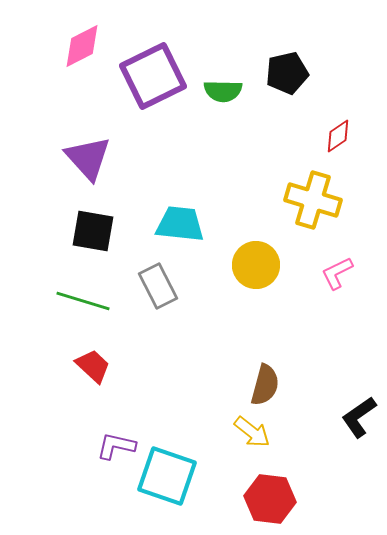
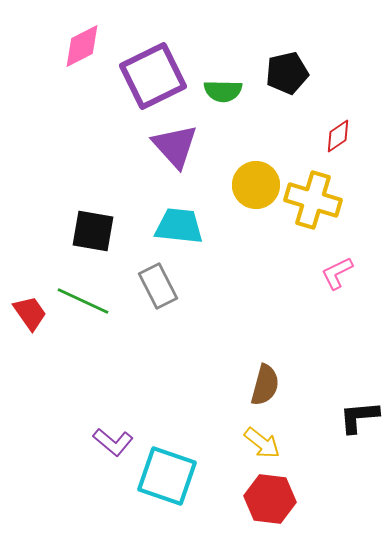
purple triangle: moved 87 px right, 12 px up
cyan trapezoid: moved 1 px left, 2 px down
yellow circle: moved 80 px up
green line: rotated 8 degrees clockwise
red trapezoid: moved 63 px left, 53 px up; rotated 12 degrees clockwise
black L-shape: rotated 30 degrees clockwise
yellow arrow: moved 10 px right, 11 px down
purple L-shape: moved 3 px left, 4 px up; rotated 153 degrees counterclockwise
